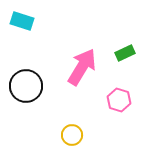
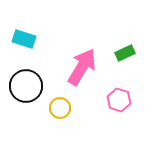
cyan rectangle: moved 2 px right, 18 px down
yellow circle: moved 12 px left, 27 px up
